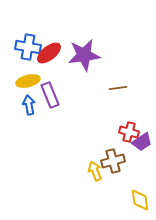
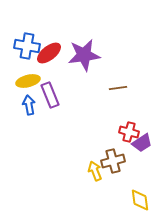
blue cross: moved 1 px left, 1 px up
purple trapezoid: moved 1 px down
